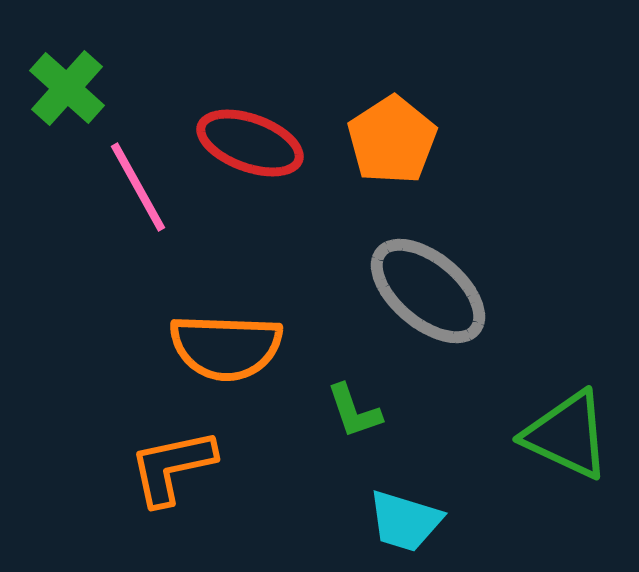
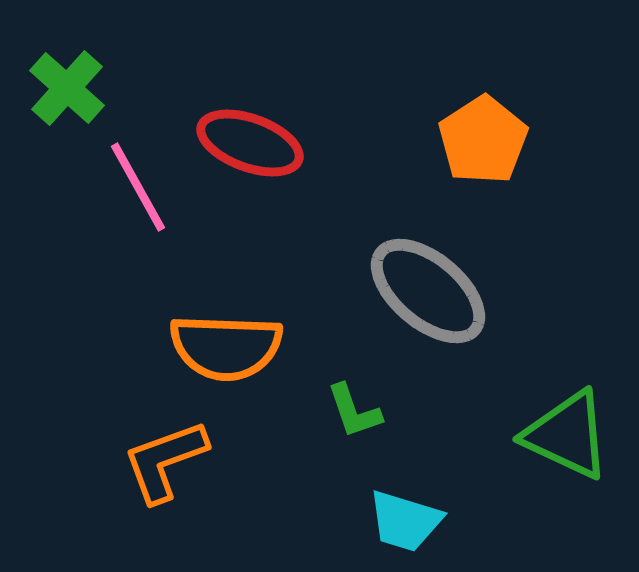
orange pentagon: moved 91 px right
orange L-shape: moved 7 px left, 6 px up; rotated 8 degrees counterclockwise
